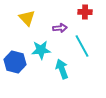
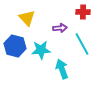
red cross: moved 2 px left
cyan line: moved 2 px up
blue hexagon: moved 16 px up
